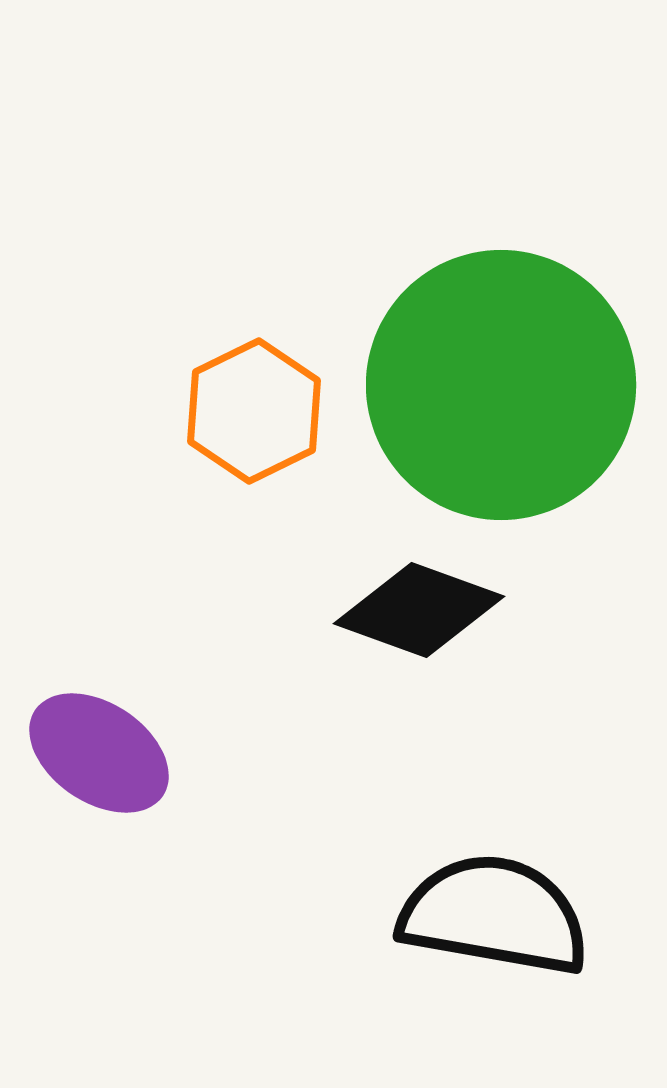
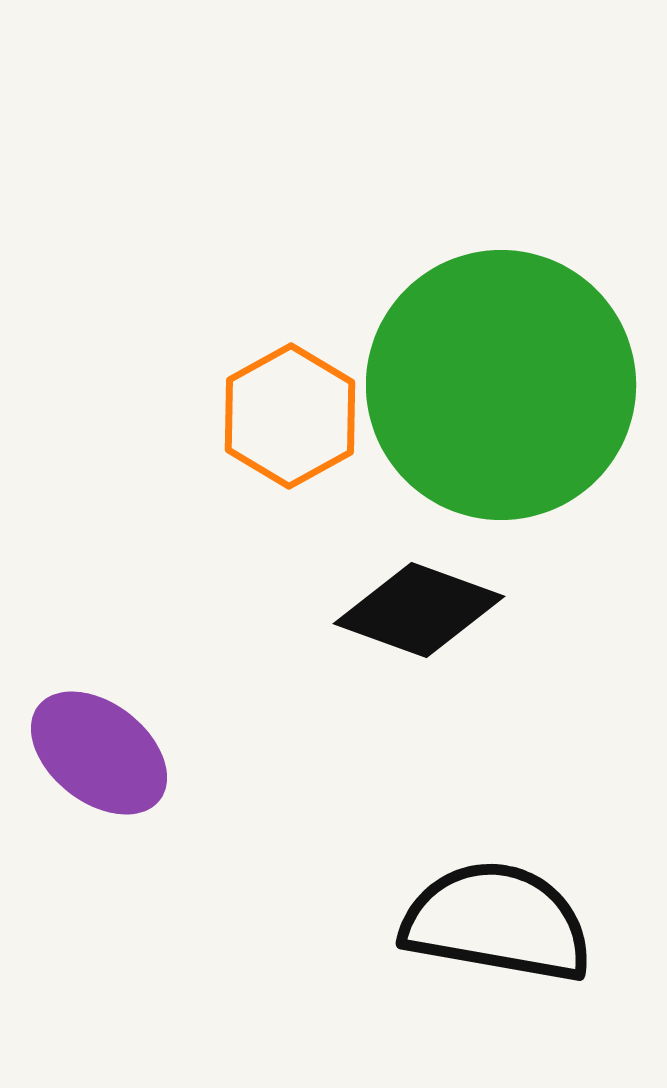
orange hexagon: moved 36 px right, 5 px down; rotated 3 degrees counterclockwise
purple ellipse: rotated 4 degrees clockwise
black semicircle: moved 3 px right, 7 px down
